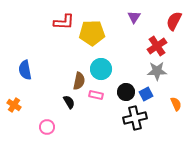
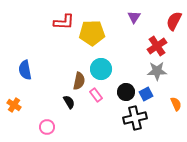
pink rectangle: rotated 40 degrees clockwise
